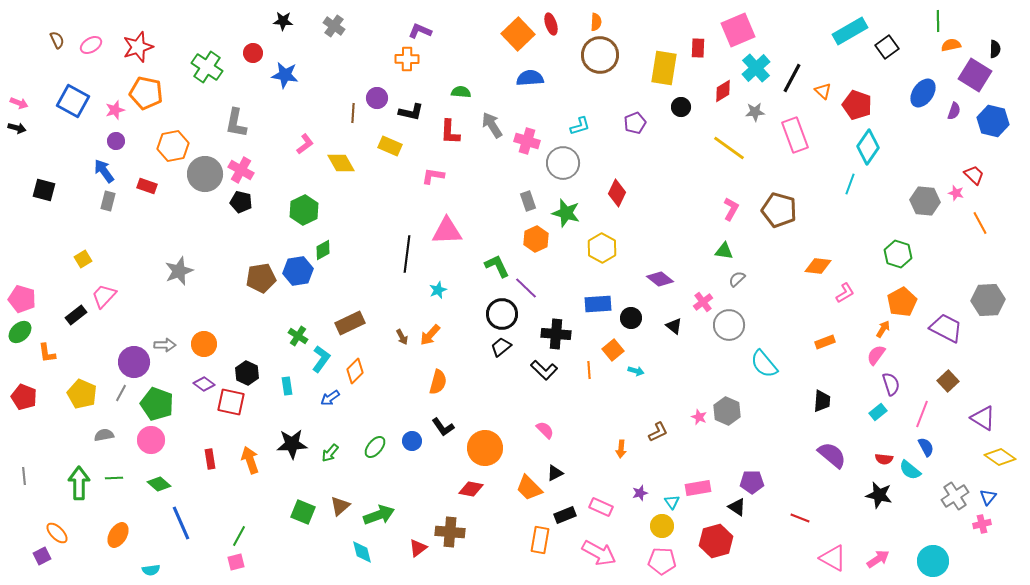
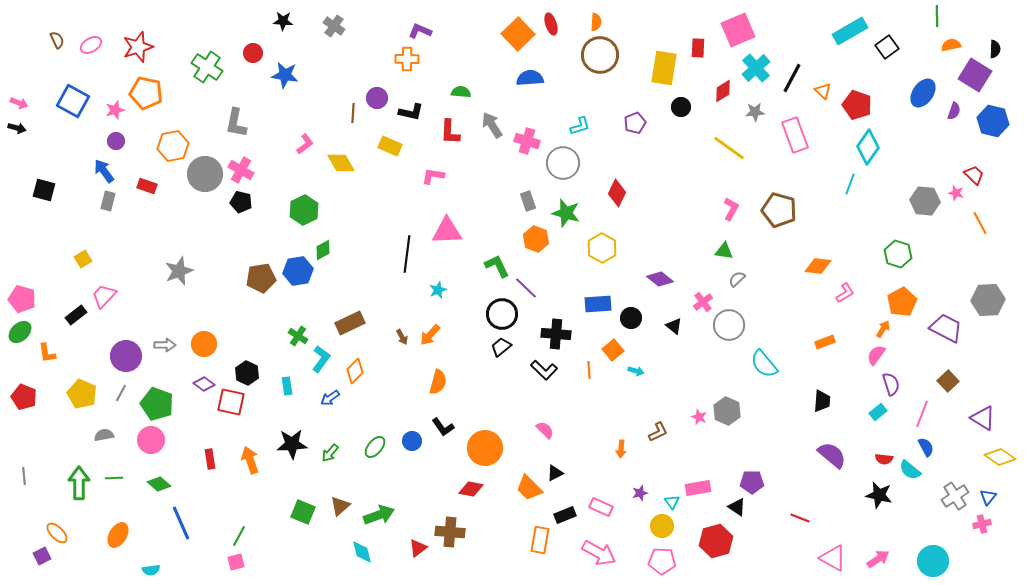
green line at (938, 21): moved 1 px left, 5 px up
orange hexagon at (536, 239): rotated 15 degrees counterclockwise
purple circle at (134, 362): moved 8 px left, 6 px up
